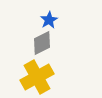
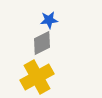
blue star: rotated 24 degrees clockwise
